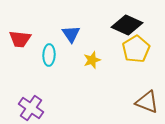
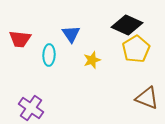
brown triangle: moved 4 px up
